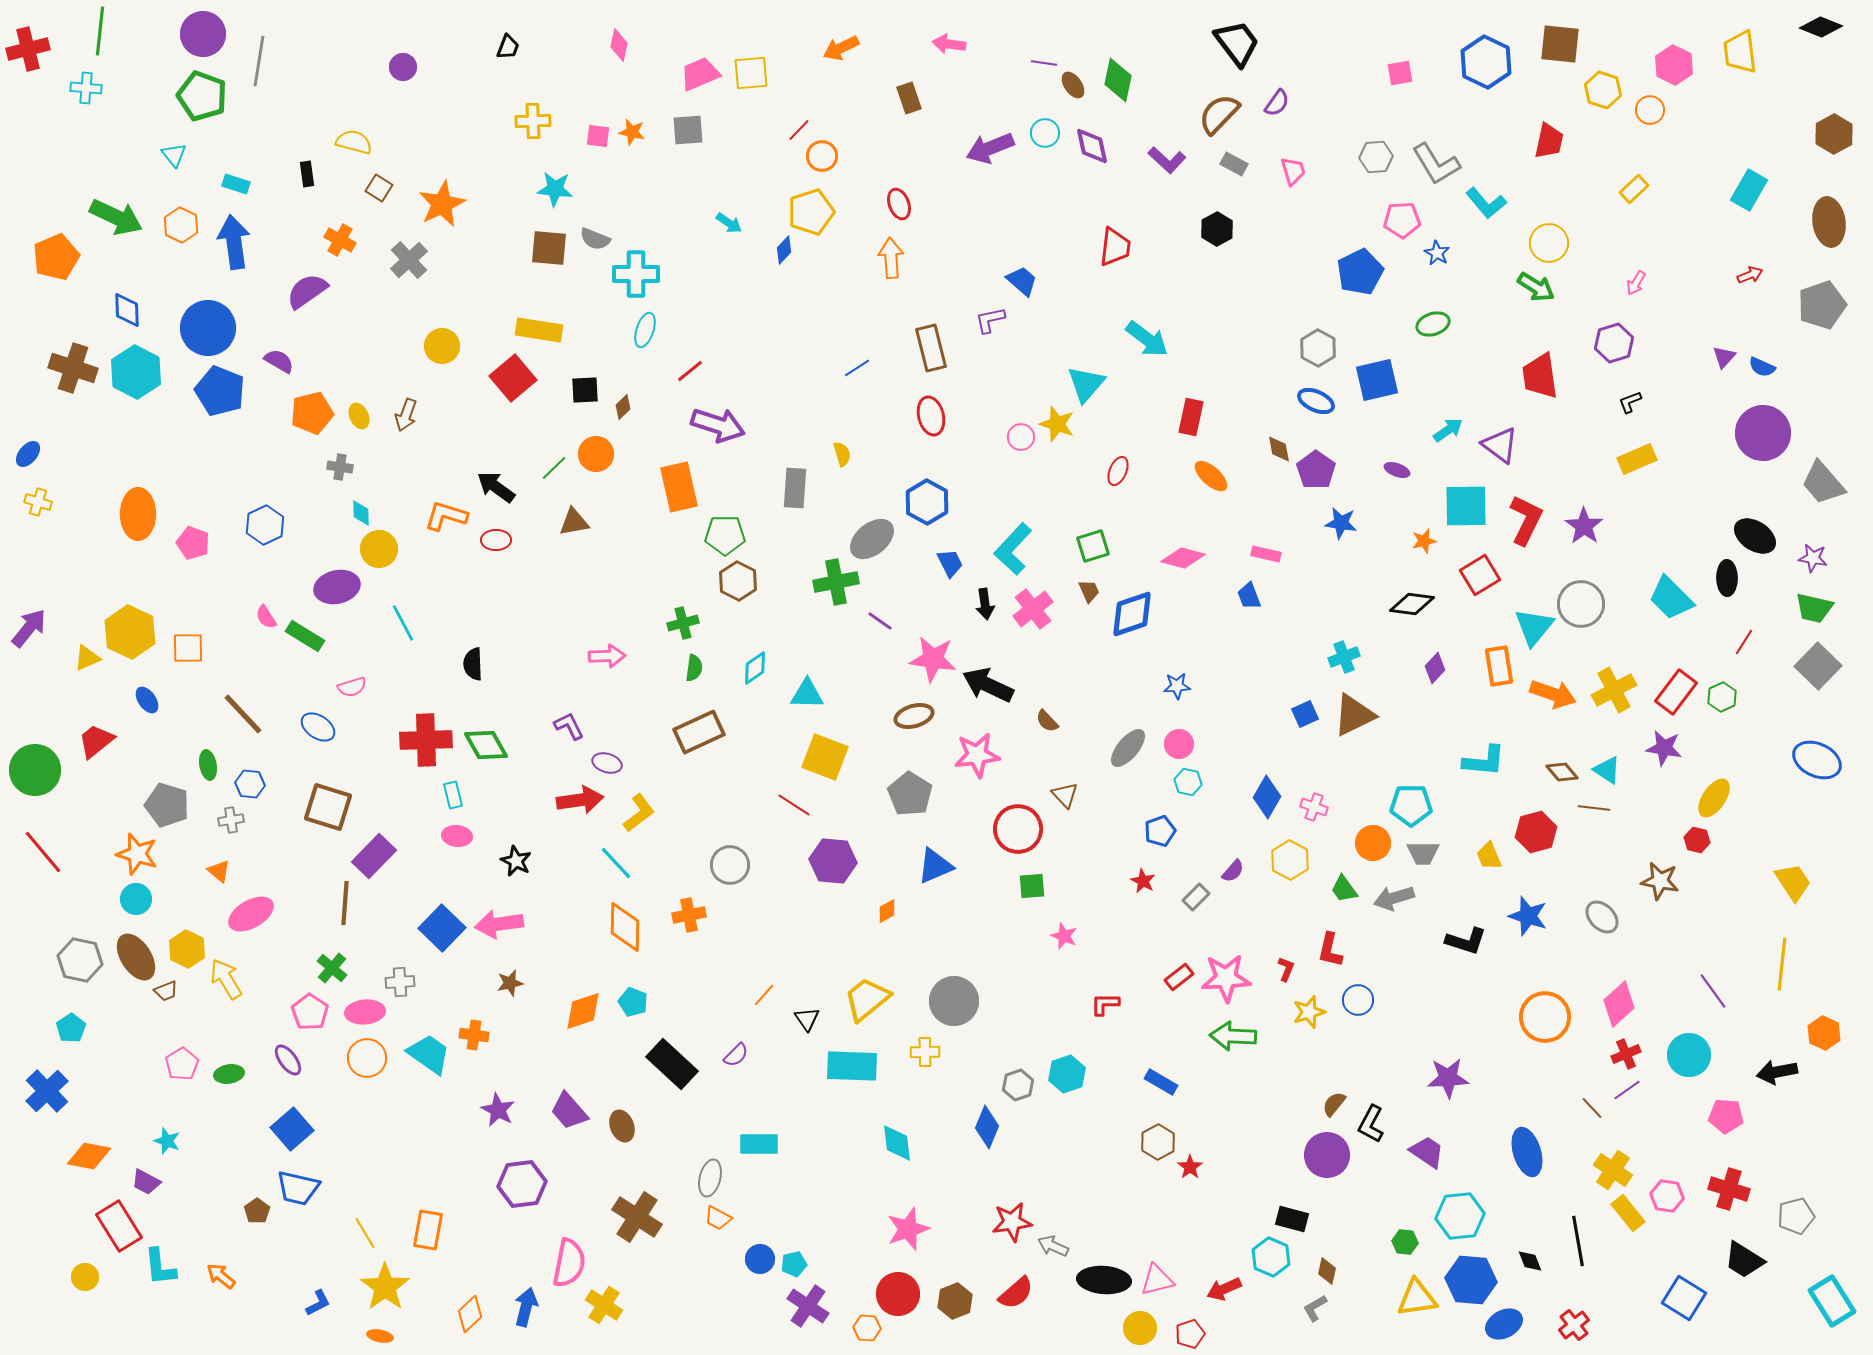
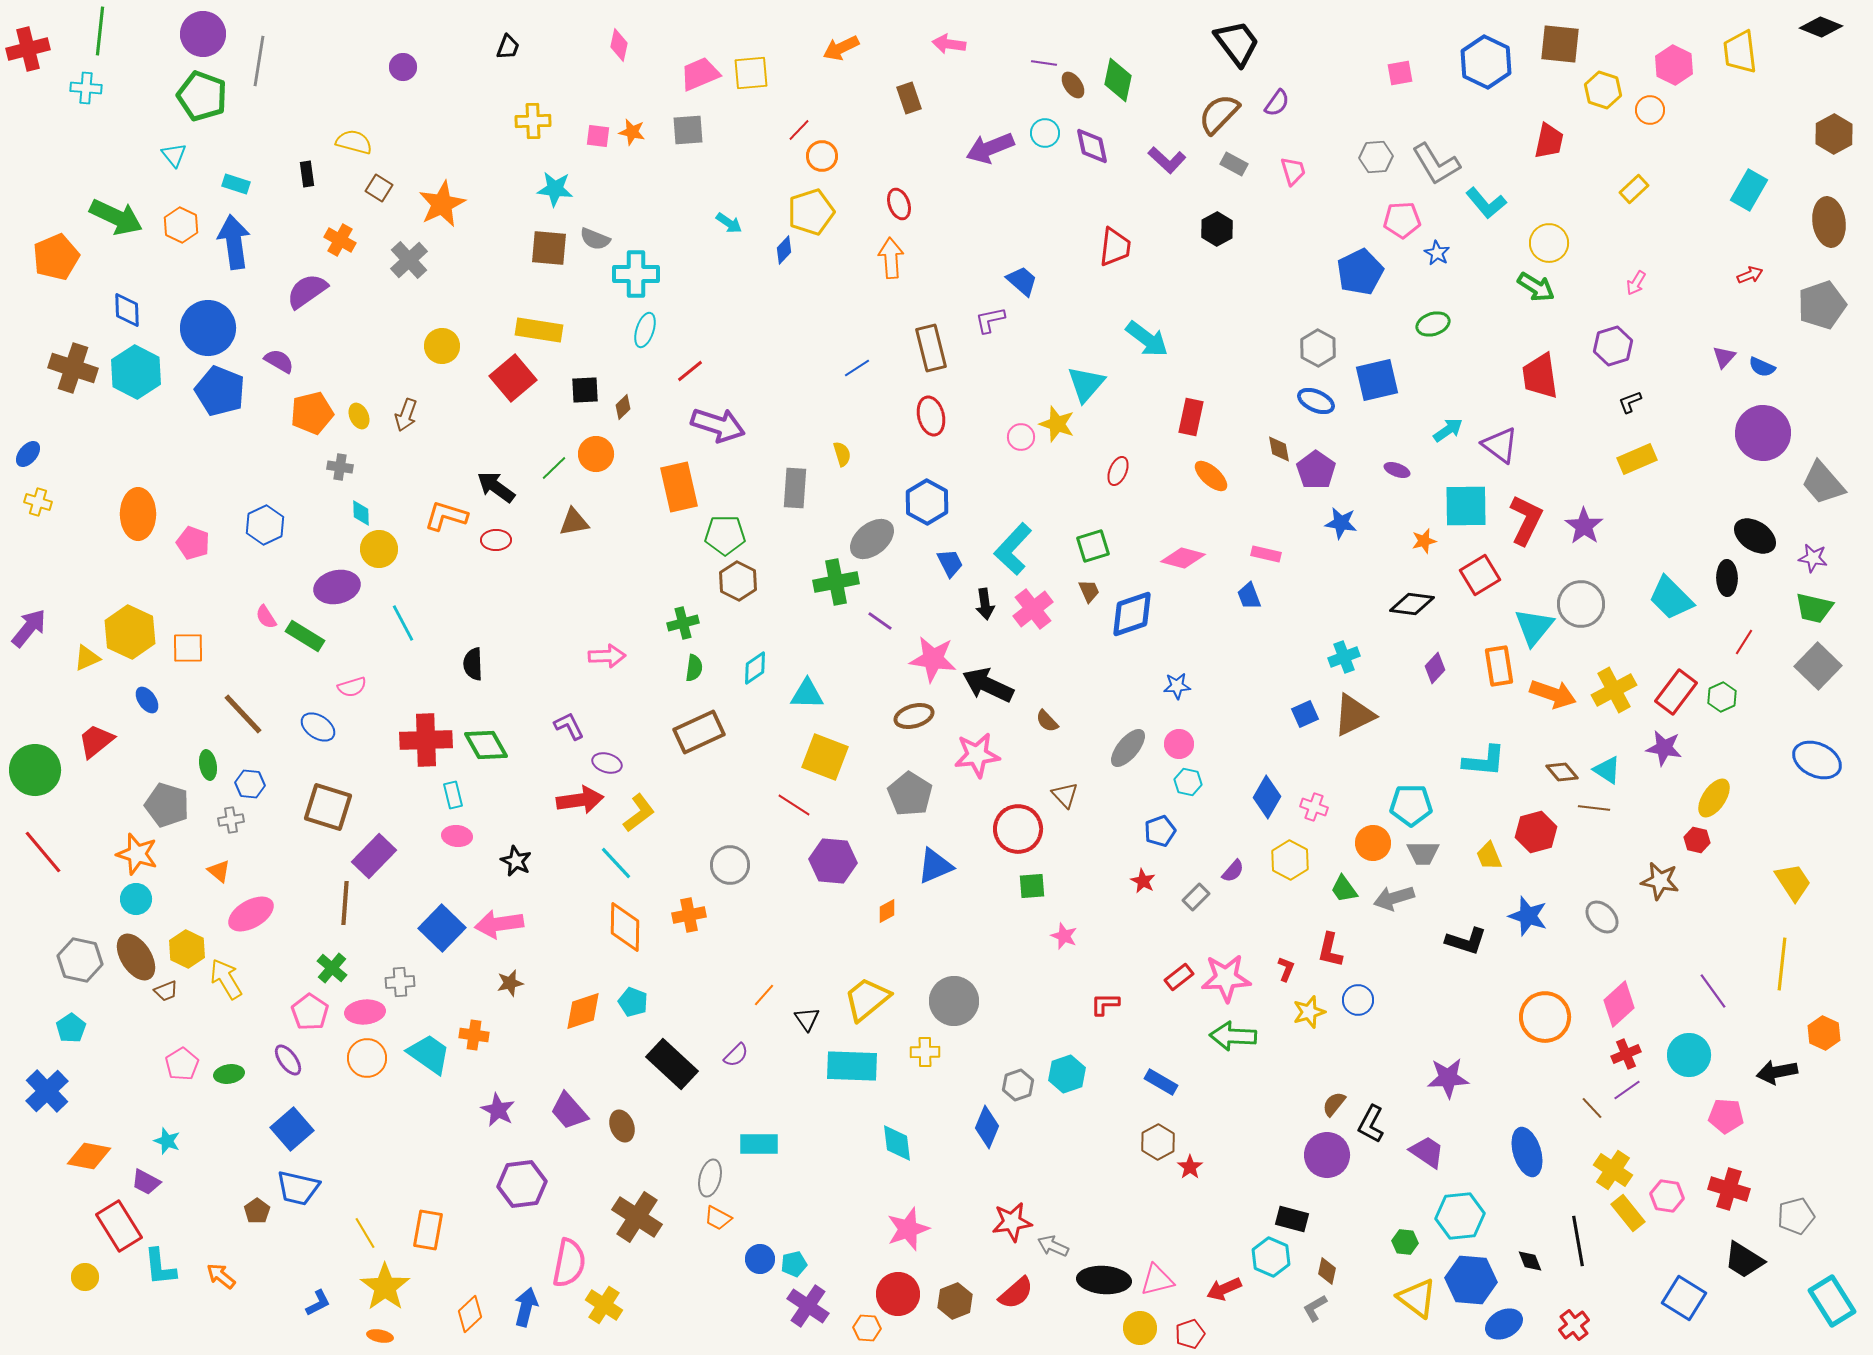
purple hexagon at (1614, 343): moved 1 px left, 3 px down
yellow triangle at (1417, 1298): rotated 45 degrees clockwise
